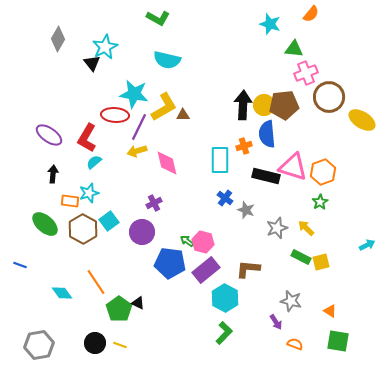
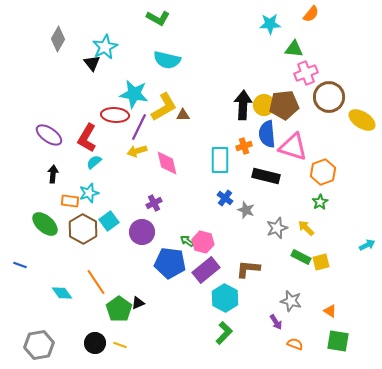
cyan star at (270, 24): rotated 20 degrees counterclockwise
pink triangle at (293, 167): moved 20 px up
black triangle at (138, 303): rotated 48 degrees counterclockwise
